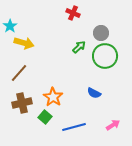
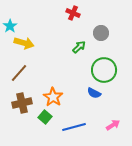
green circle: moved 1 px left, 14 px down
